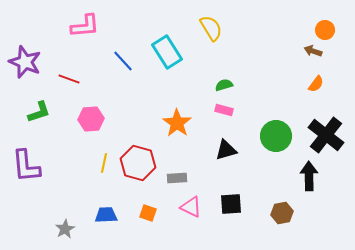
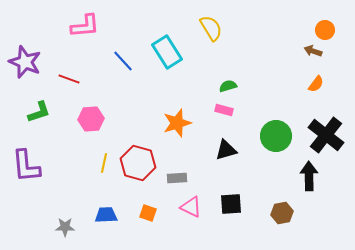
green semicircle: moved 4 px right, 1 px down
orange star: rotated 20 degrees clockwise
gray star: moved 2 px up; rotated 30 degrees clockwise
